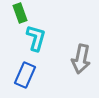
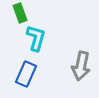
gray arrow: moved 7 px down
blue rectangle: moved 1 px right, 1 px up
